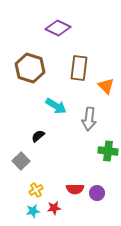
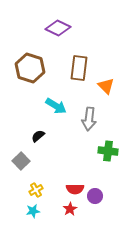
purple circle: moved 2 px left, 3 px down
red star: moved 16 px right, 1 px down; rotated 24 degrees counterclockwise
